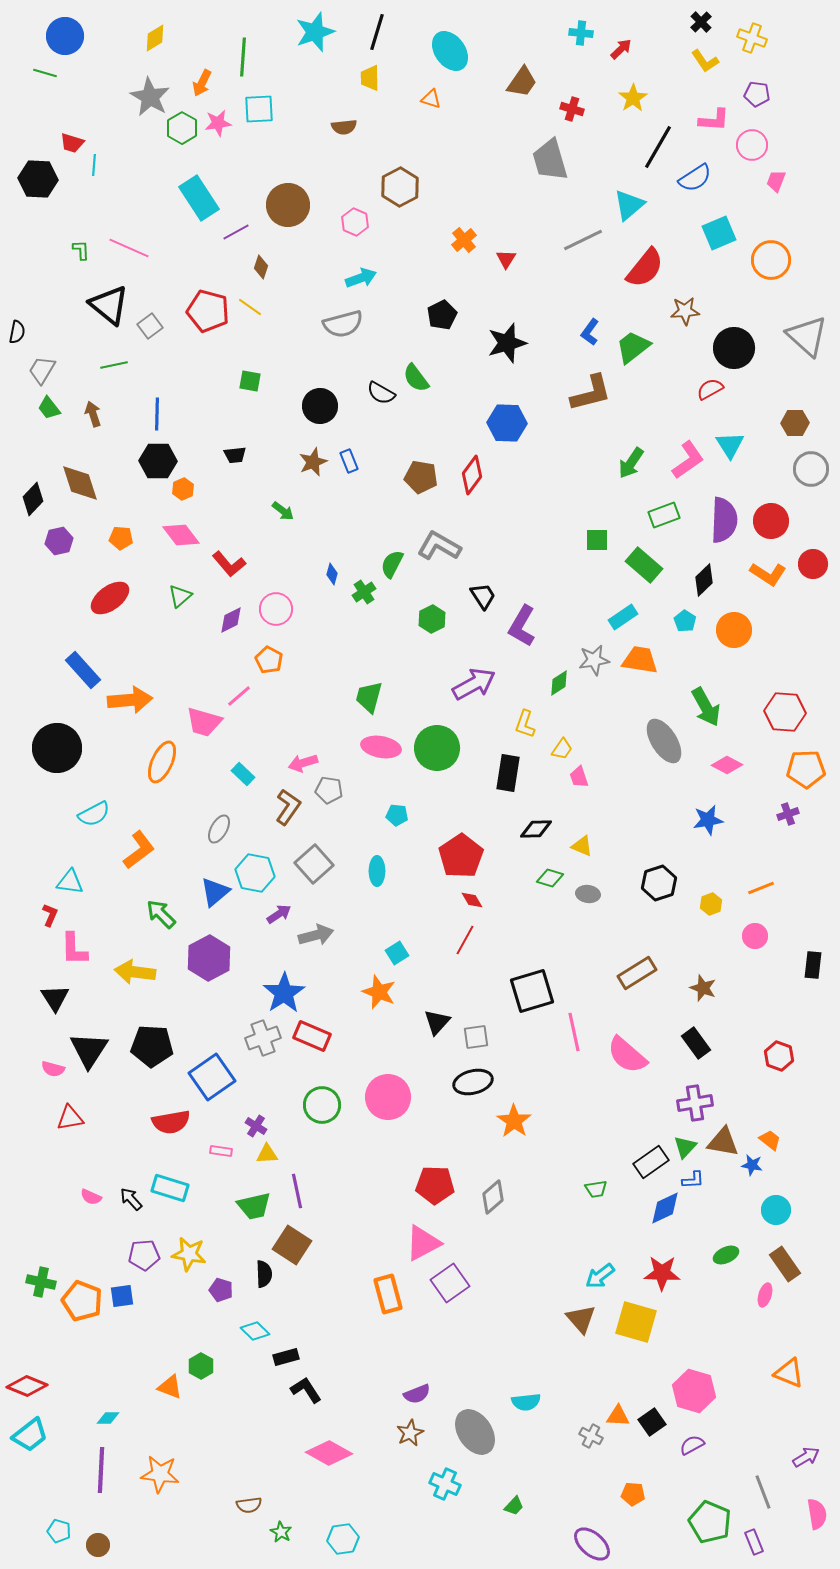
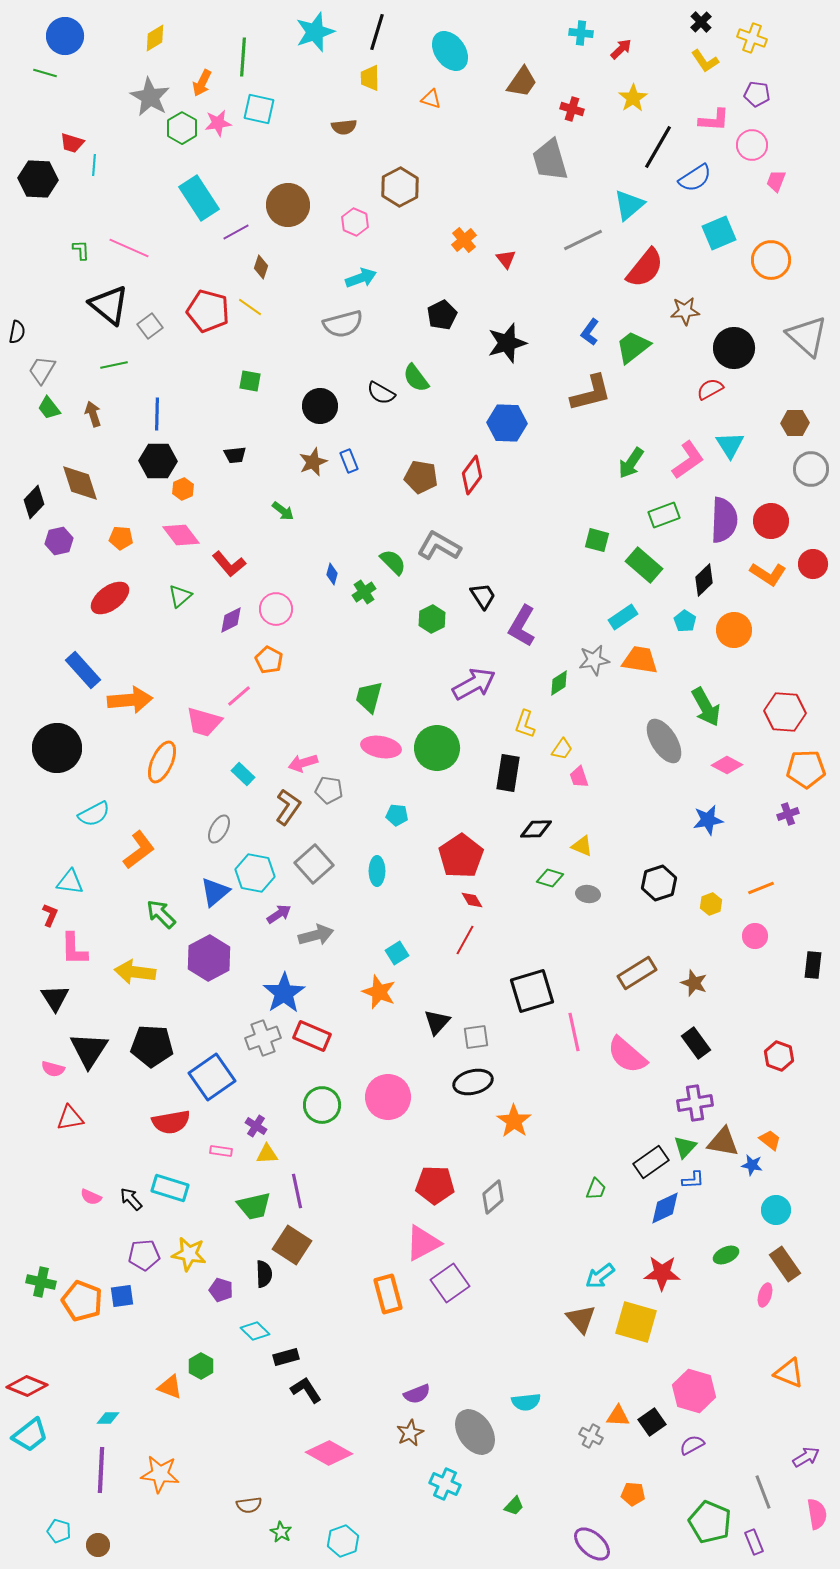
cyan square at (259, 109): rotated 16 degrees clockwise
red triangle at (506, 259): rotated 10 degrees counterclockwise
black diamond at (33, 499): moved 1 px right, 3 px down
green square at (597, 540): rotated 15 degrees clockwise
green semicircle at (392, 564): moved 1 px right, 2 px up; rotated 108 degrees clockwise
brown star at (703, 988): moved 9 px left, 5 px up
green trapezoid at (596, 1189): rotated 60 degrees counterclockwise
cyan hexagon at (343, 1539): moved 2 px down; rotated 12 degrees counterclockwise
